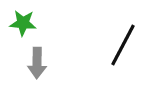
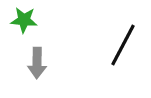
green star: moved 1 px right, 3 px up
